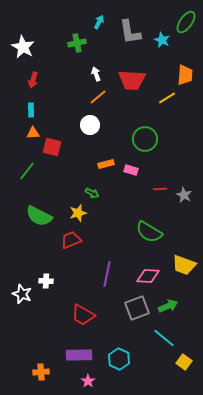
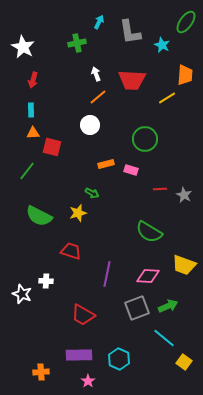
cyan star at (162, 40): moved 5 px down
red trapezoid at (71, 240): moved 11 px down; rotated 40 degrees clockwise
